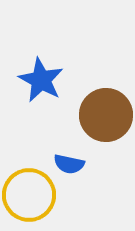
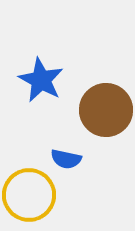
brown circle: moved 5 px up
blue semicircle: moved 3 px left, 5 px up
